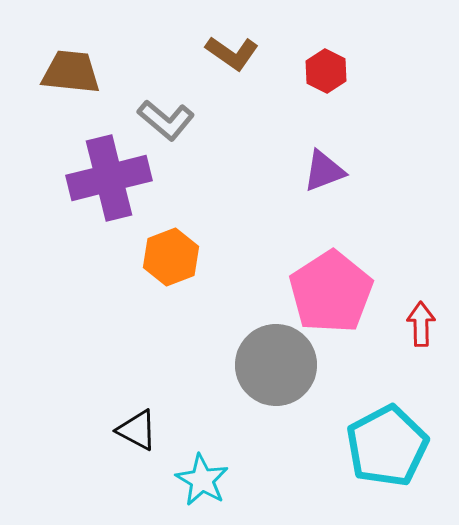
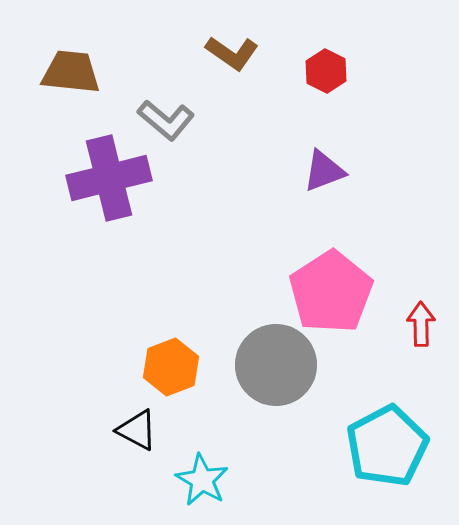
orange hexagon: moved 110 px down
